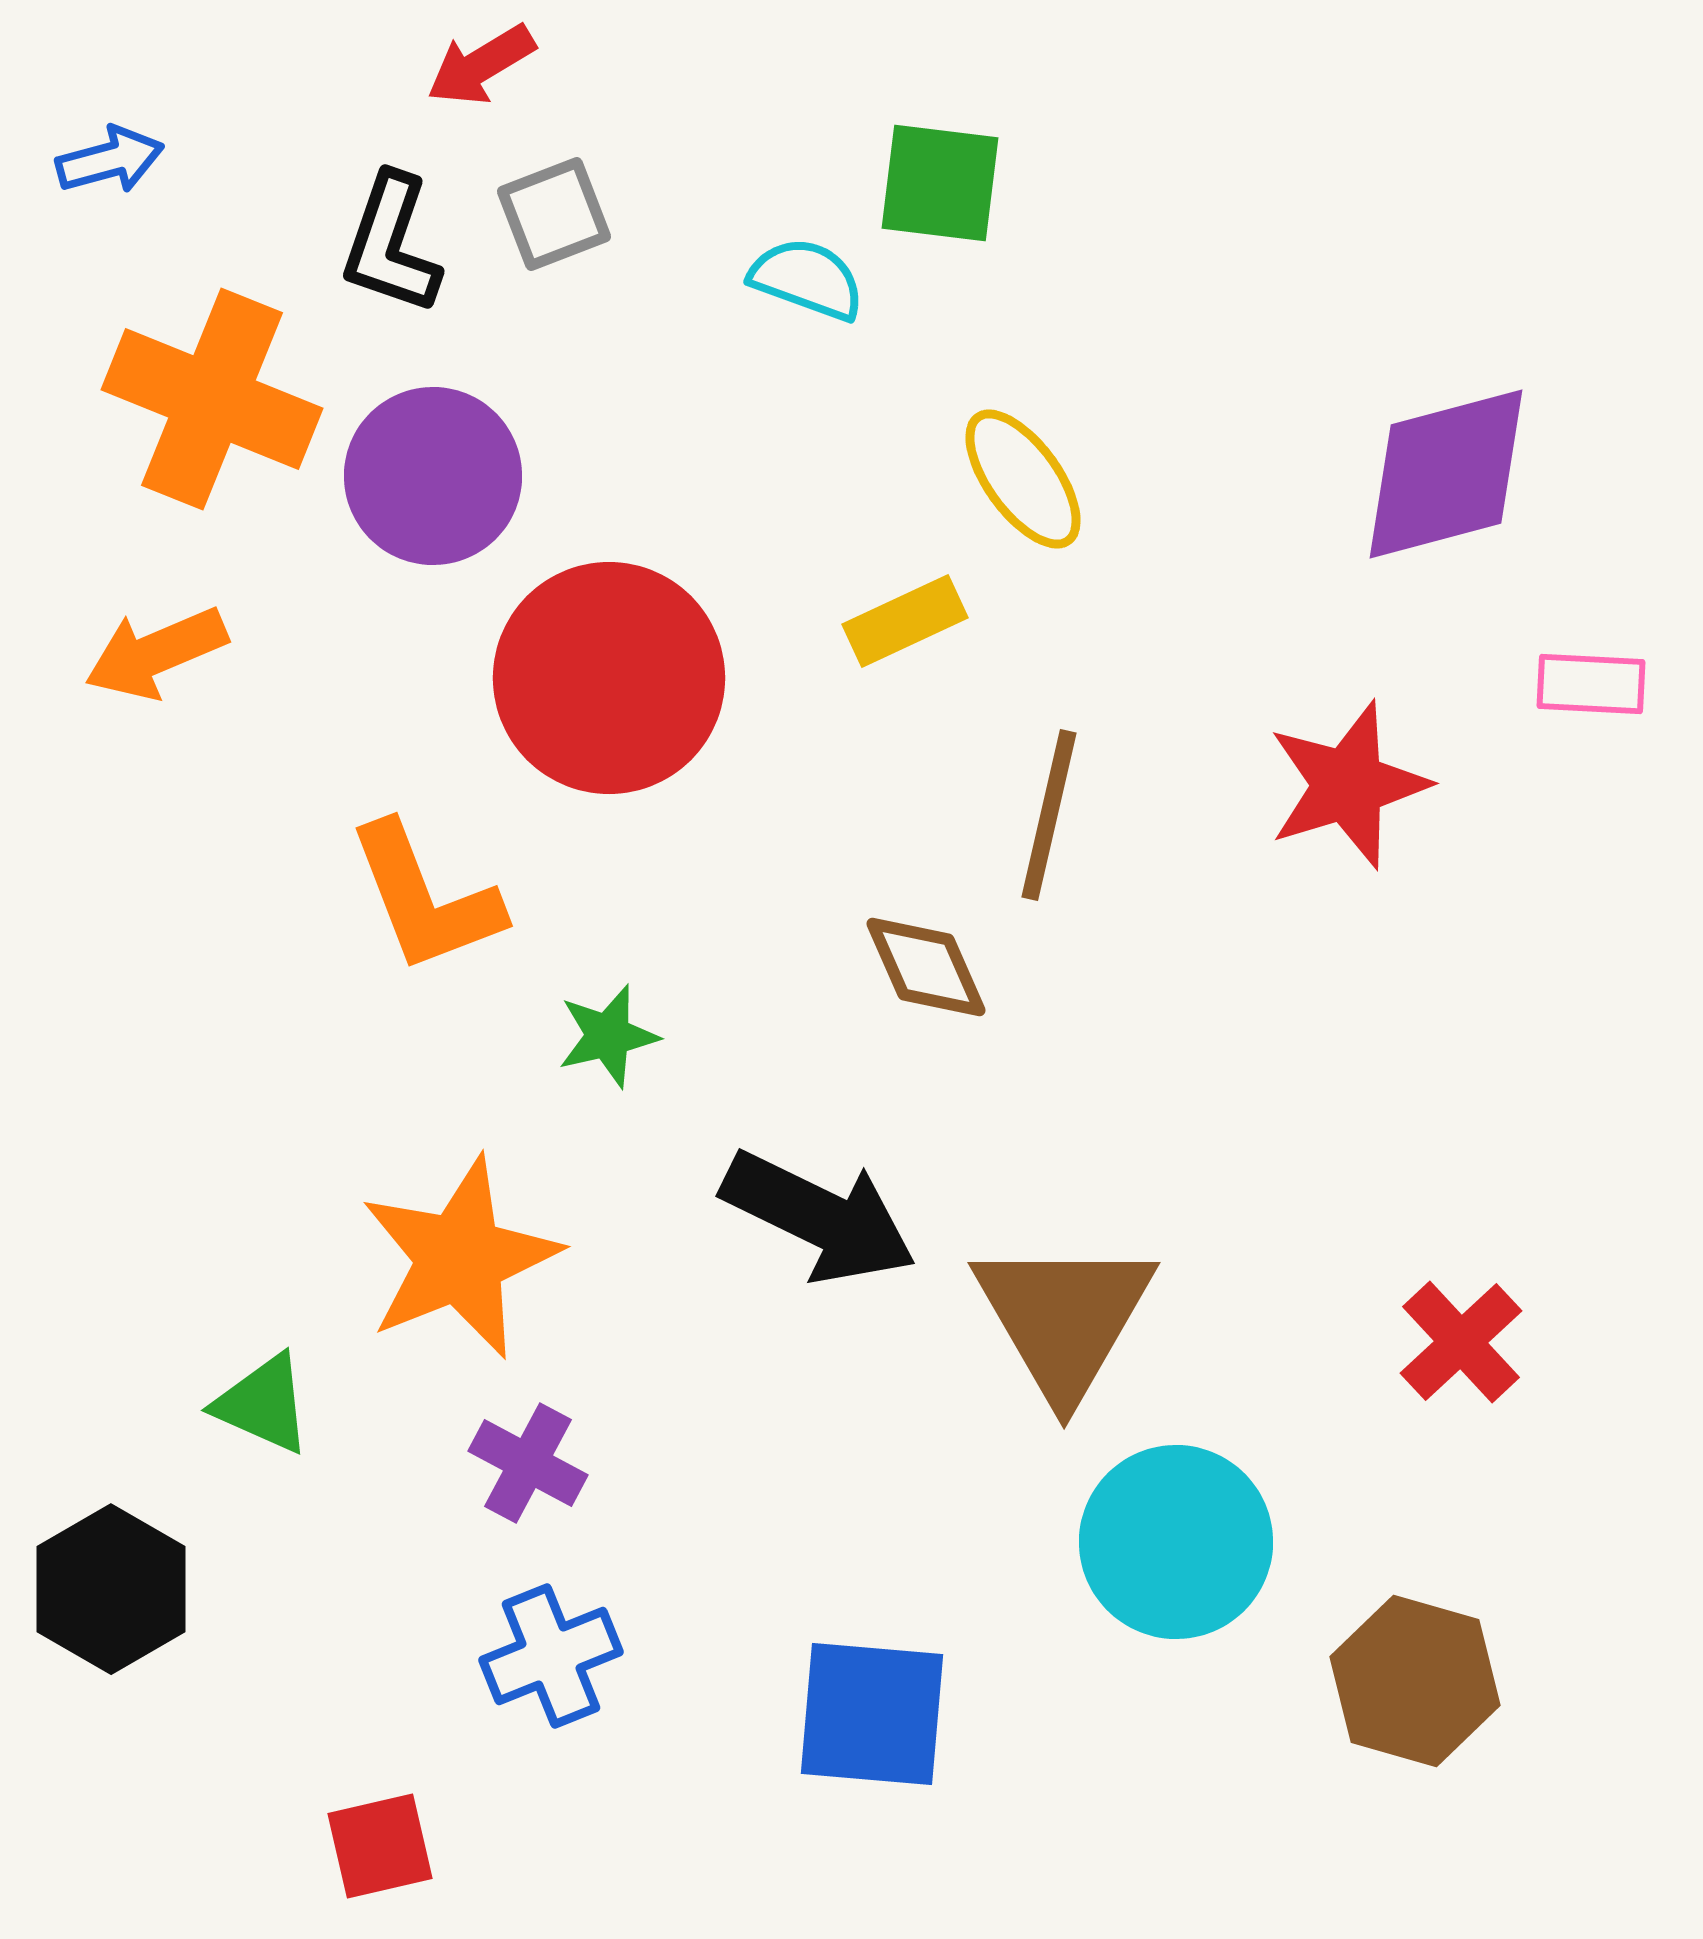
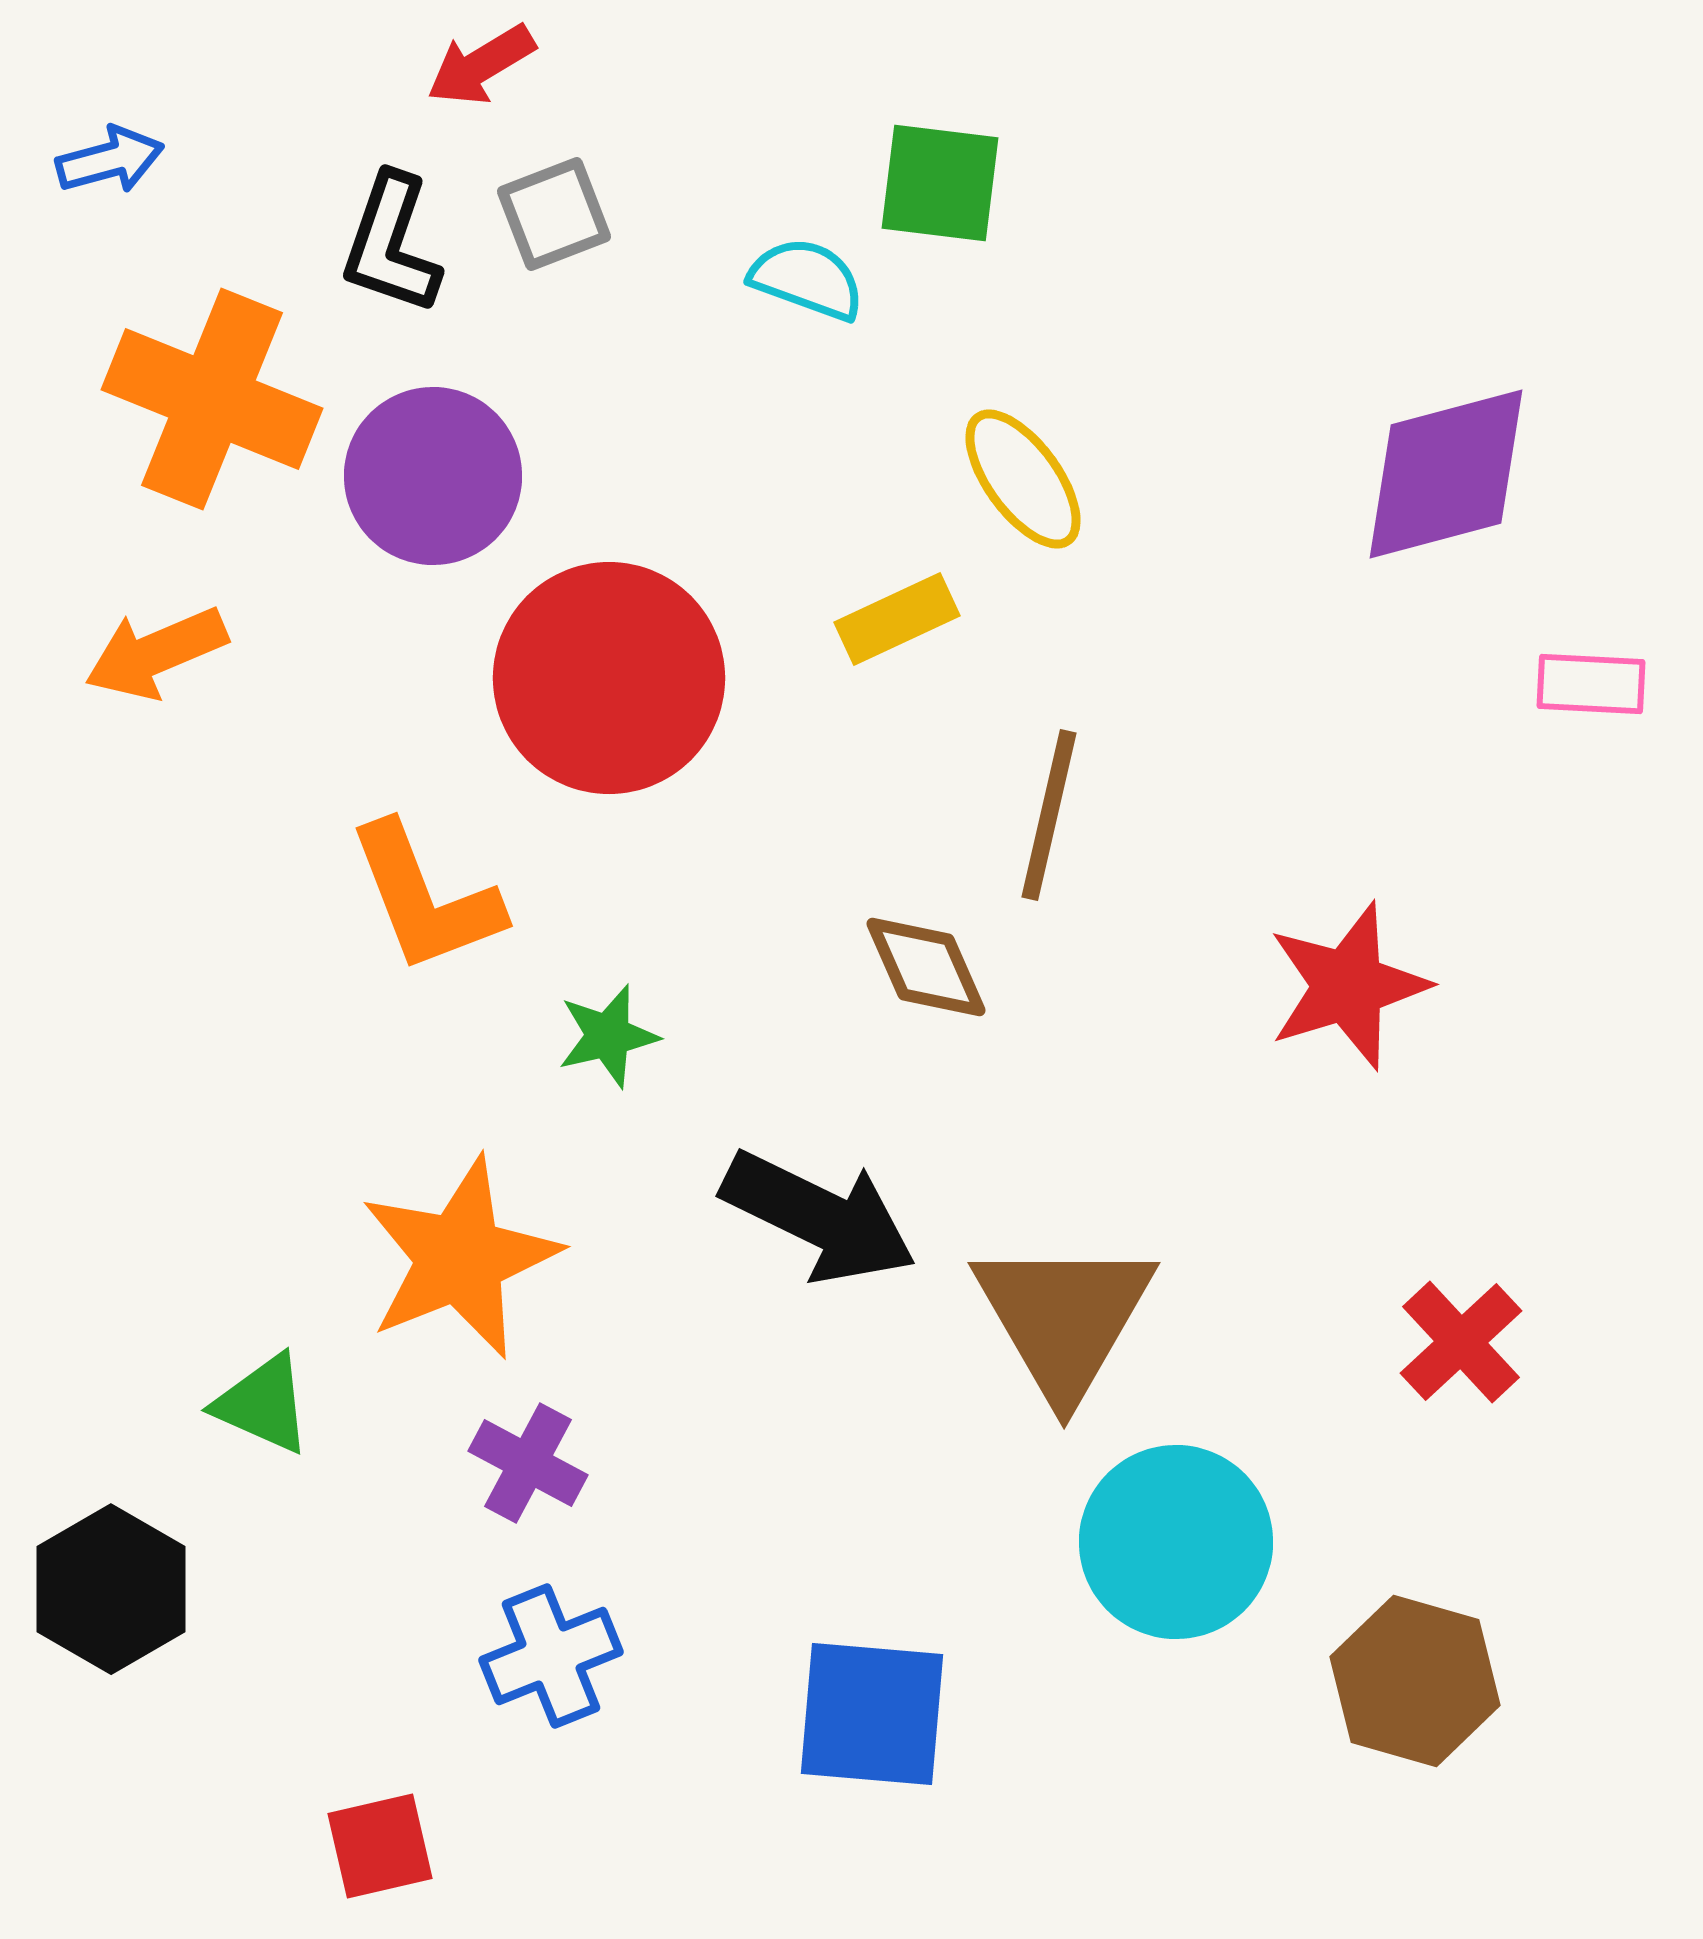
yellow rectangle: moved 8 px left, 2 px up
red star: moved 201 px down
